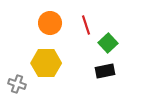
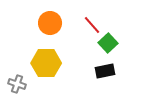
red line: moved 6 px right; rotated 24 degrees counterclockwise
